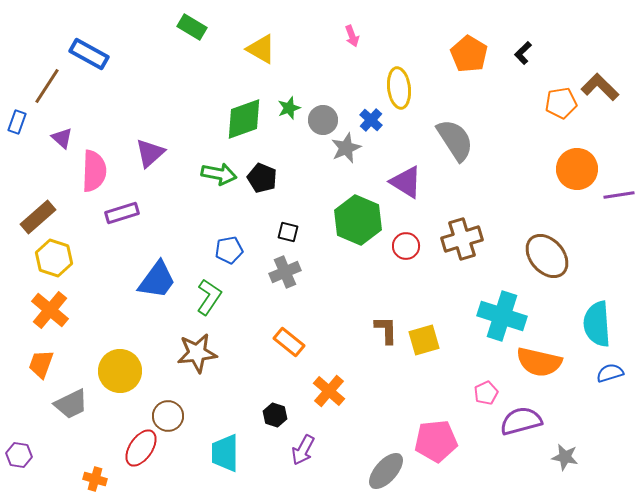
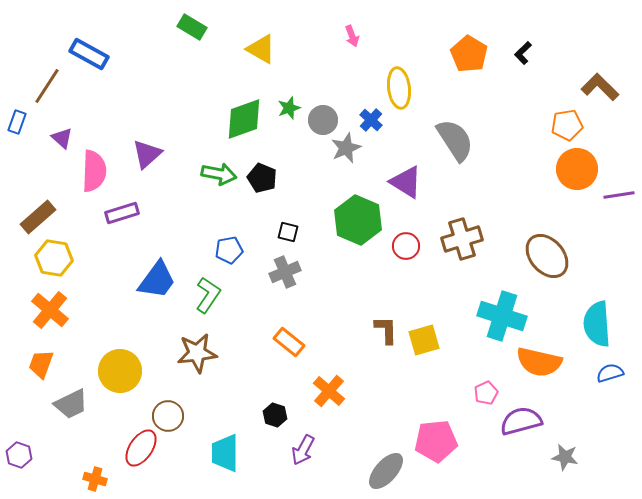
orange pentagon at (561, 103): moved 6 px right, 22 px down
purple triangle at (150, 153): moved 3 px left, 1 px down
yellow hexagon at (54, 258): rotated 9 degrees counterclockwise
green L-shape at (209, 297): moved 1 px left, 2 px up
purple hexagon at (19, 455): rotated 10 degrees clockwise
